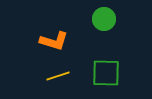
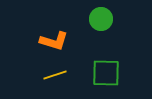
green circle: moved 3 px left
yellow line: moved 3 px left, 1 px up
